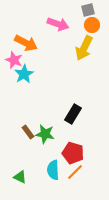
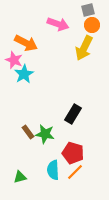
green triangle: rotated 40 degrees counterclockwise
